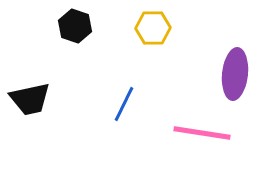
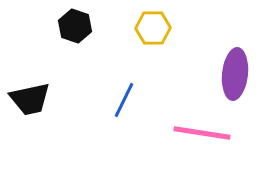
blue line: moved 4 px up
